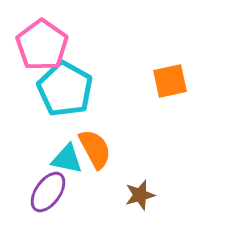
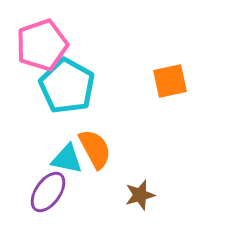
pink pentagon: rotated 18 degrees clockwise
cyan pentagon: moved 2 px right, 3 px up
